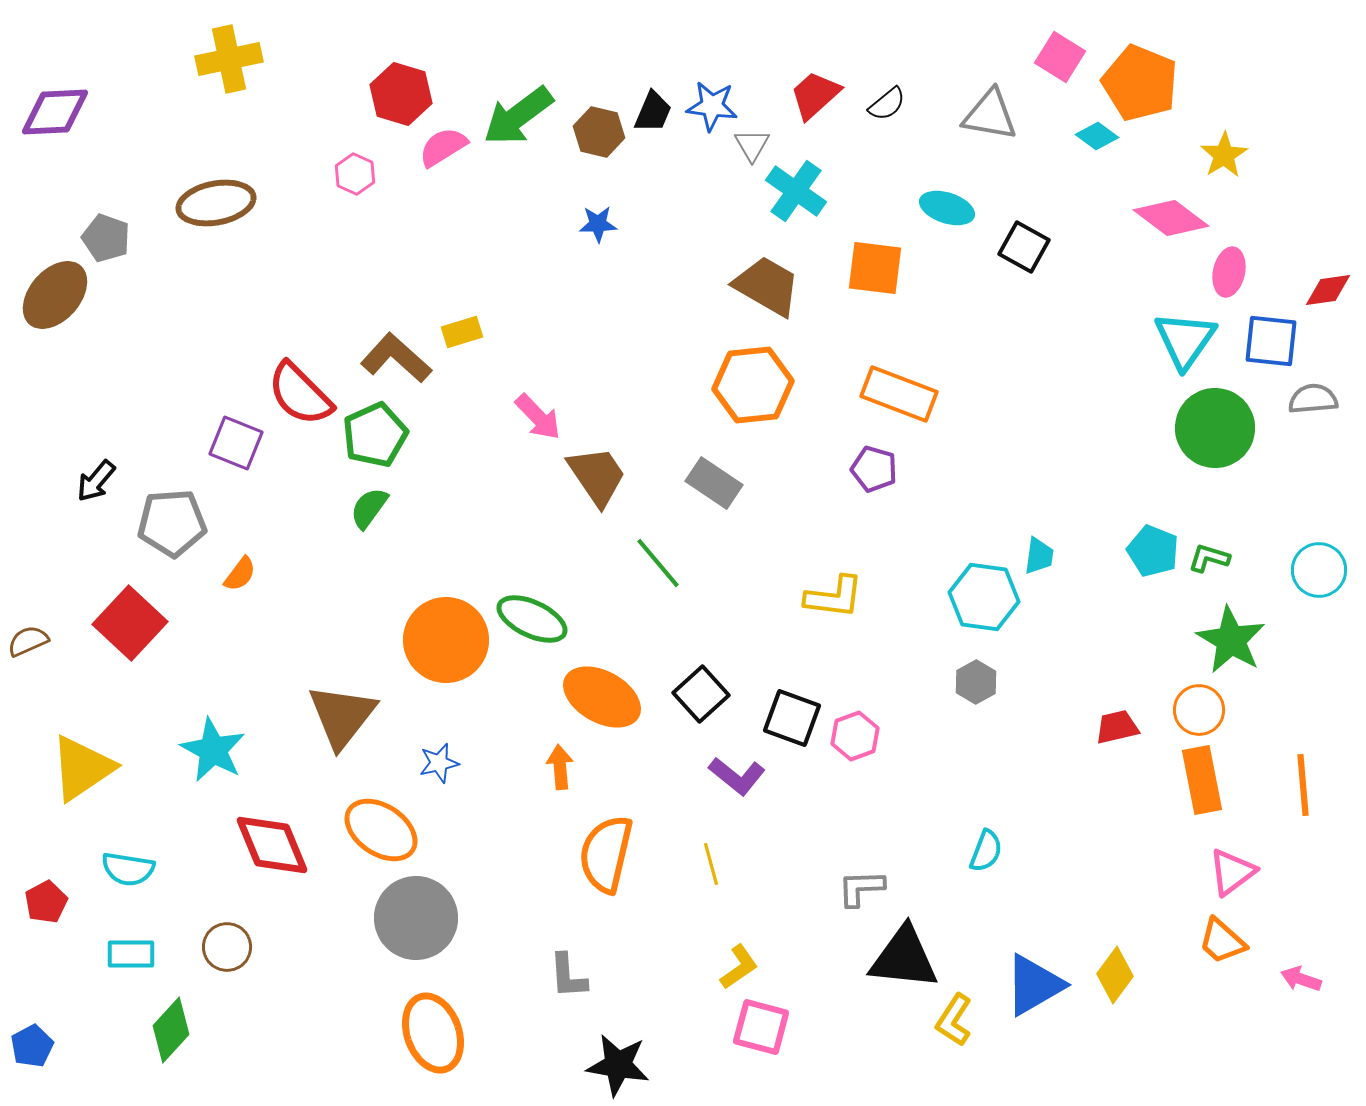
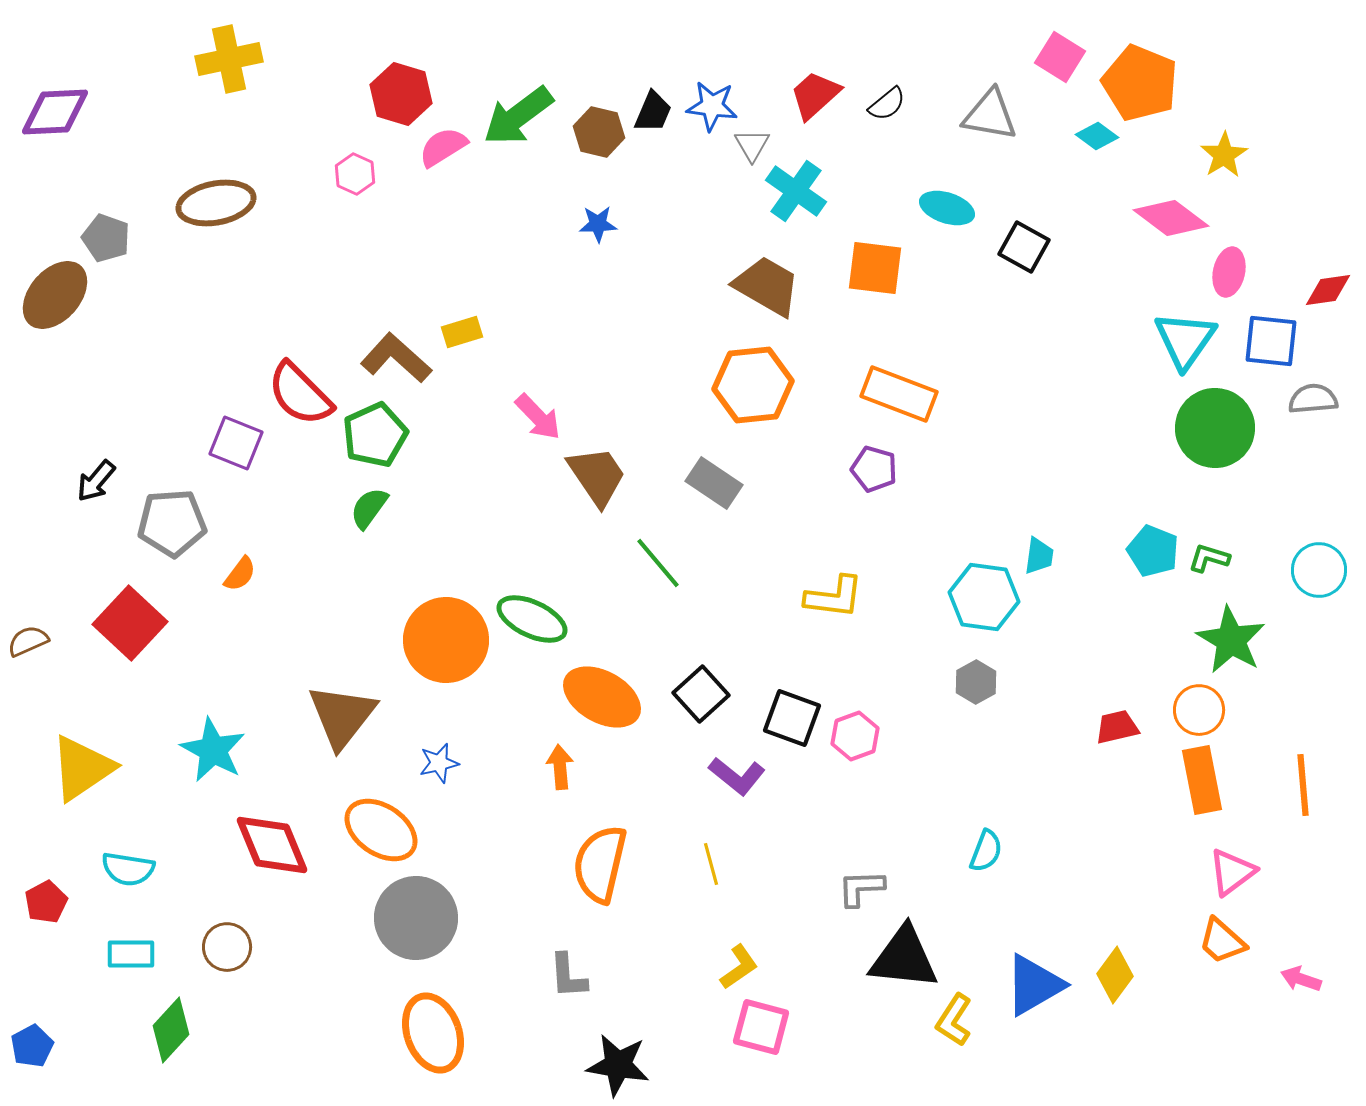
orange semicircle at (606, 854): moved 6 px left, 10 px down
